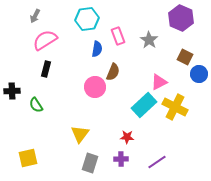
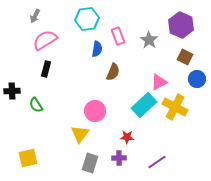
purple hexagon: moved 7 px down
blue circle: moved 2 px left, 5 px down
pink circle: moved 24 px down
purple cross: moved 2 px left, 1 px up
